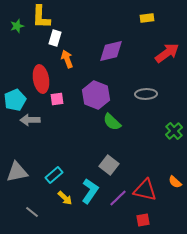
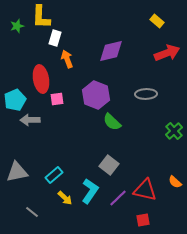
yellow rectangle: moved 10 px right, 3 px down; rotated 48 degrees clockwise
red arrow: rotated 15 degrees clockwise
